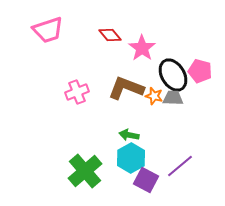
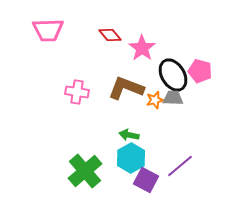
pink trapezoid: rotated 16 degrees clockwise
pink cross: rotated 30 degrees clockwise
orange star: moved 1 px right, 4 px down; rotated 30 degrees counterclockwise
